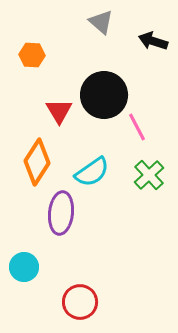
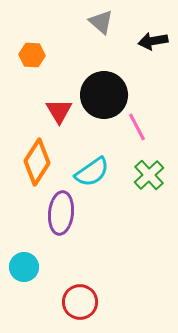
black arrow: rotated 28 degrees counterclockwise
